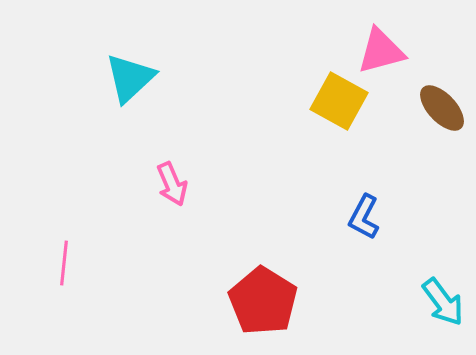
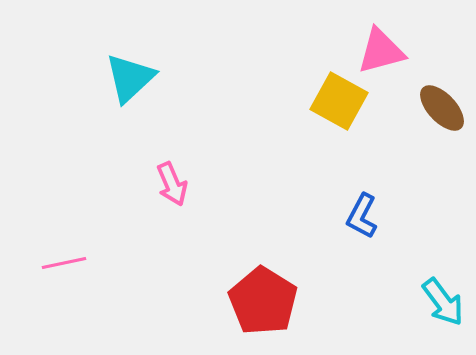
blue L-shape: moved 2 px left, 1 px up
pink line: rotated 72 degrees clockwise
